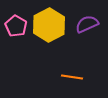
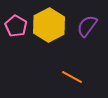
purple semicircle: moved 2 px down; rotated 30 degrees counterclockwise
orange line: rotated 20 degrees clockwise
